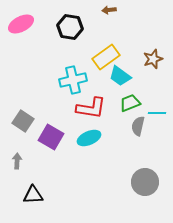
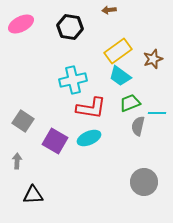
yellow rectangle: moved 12 px right, 6 px up
purple square: moved 4 px right, 4 px down
gray circle: moved 1 px left
